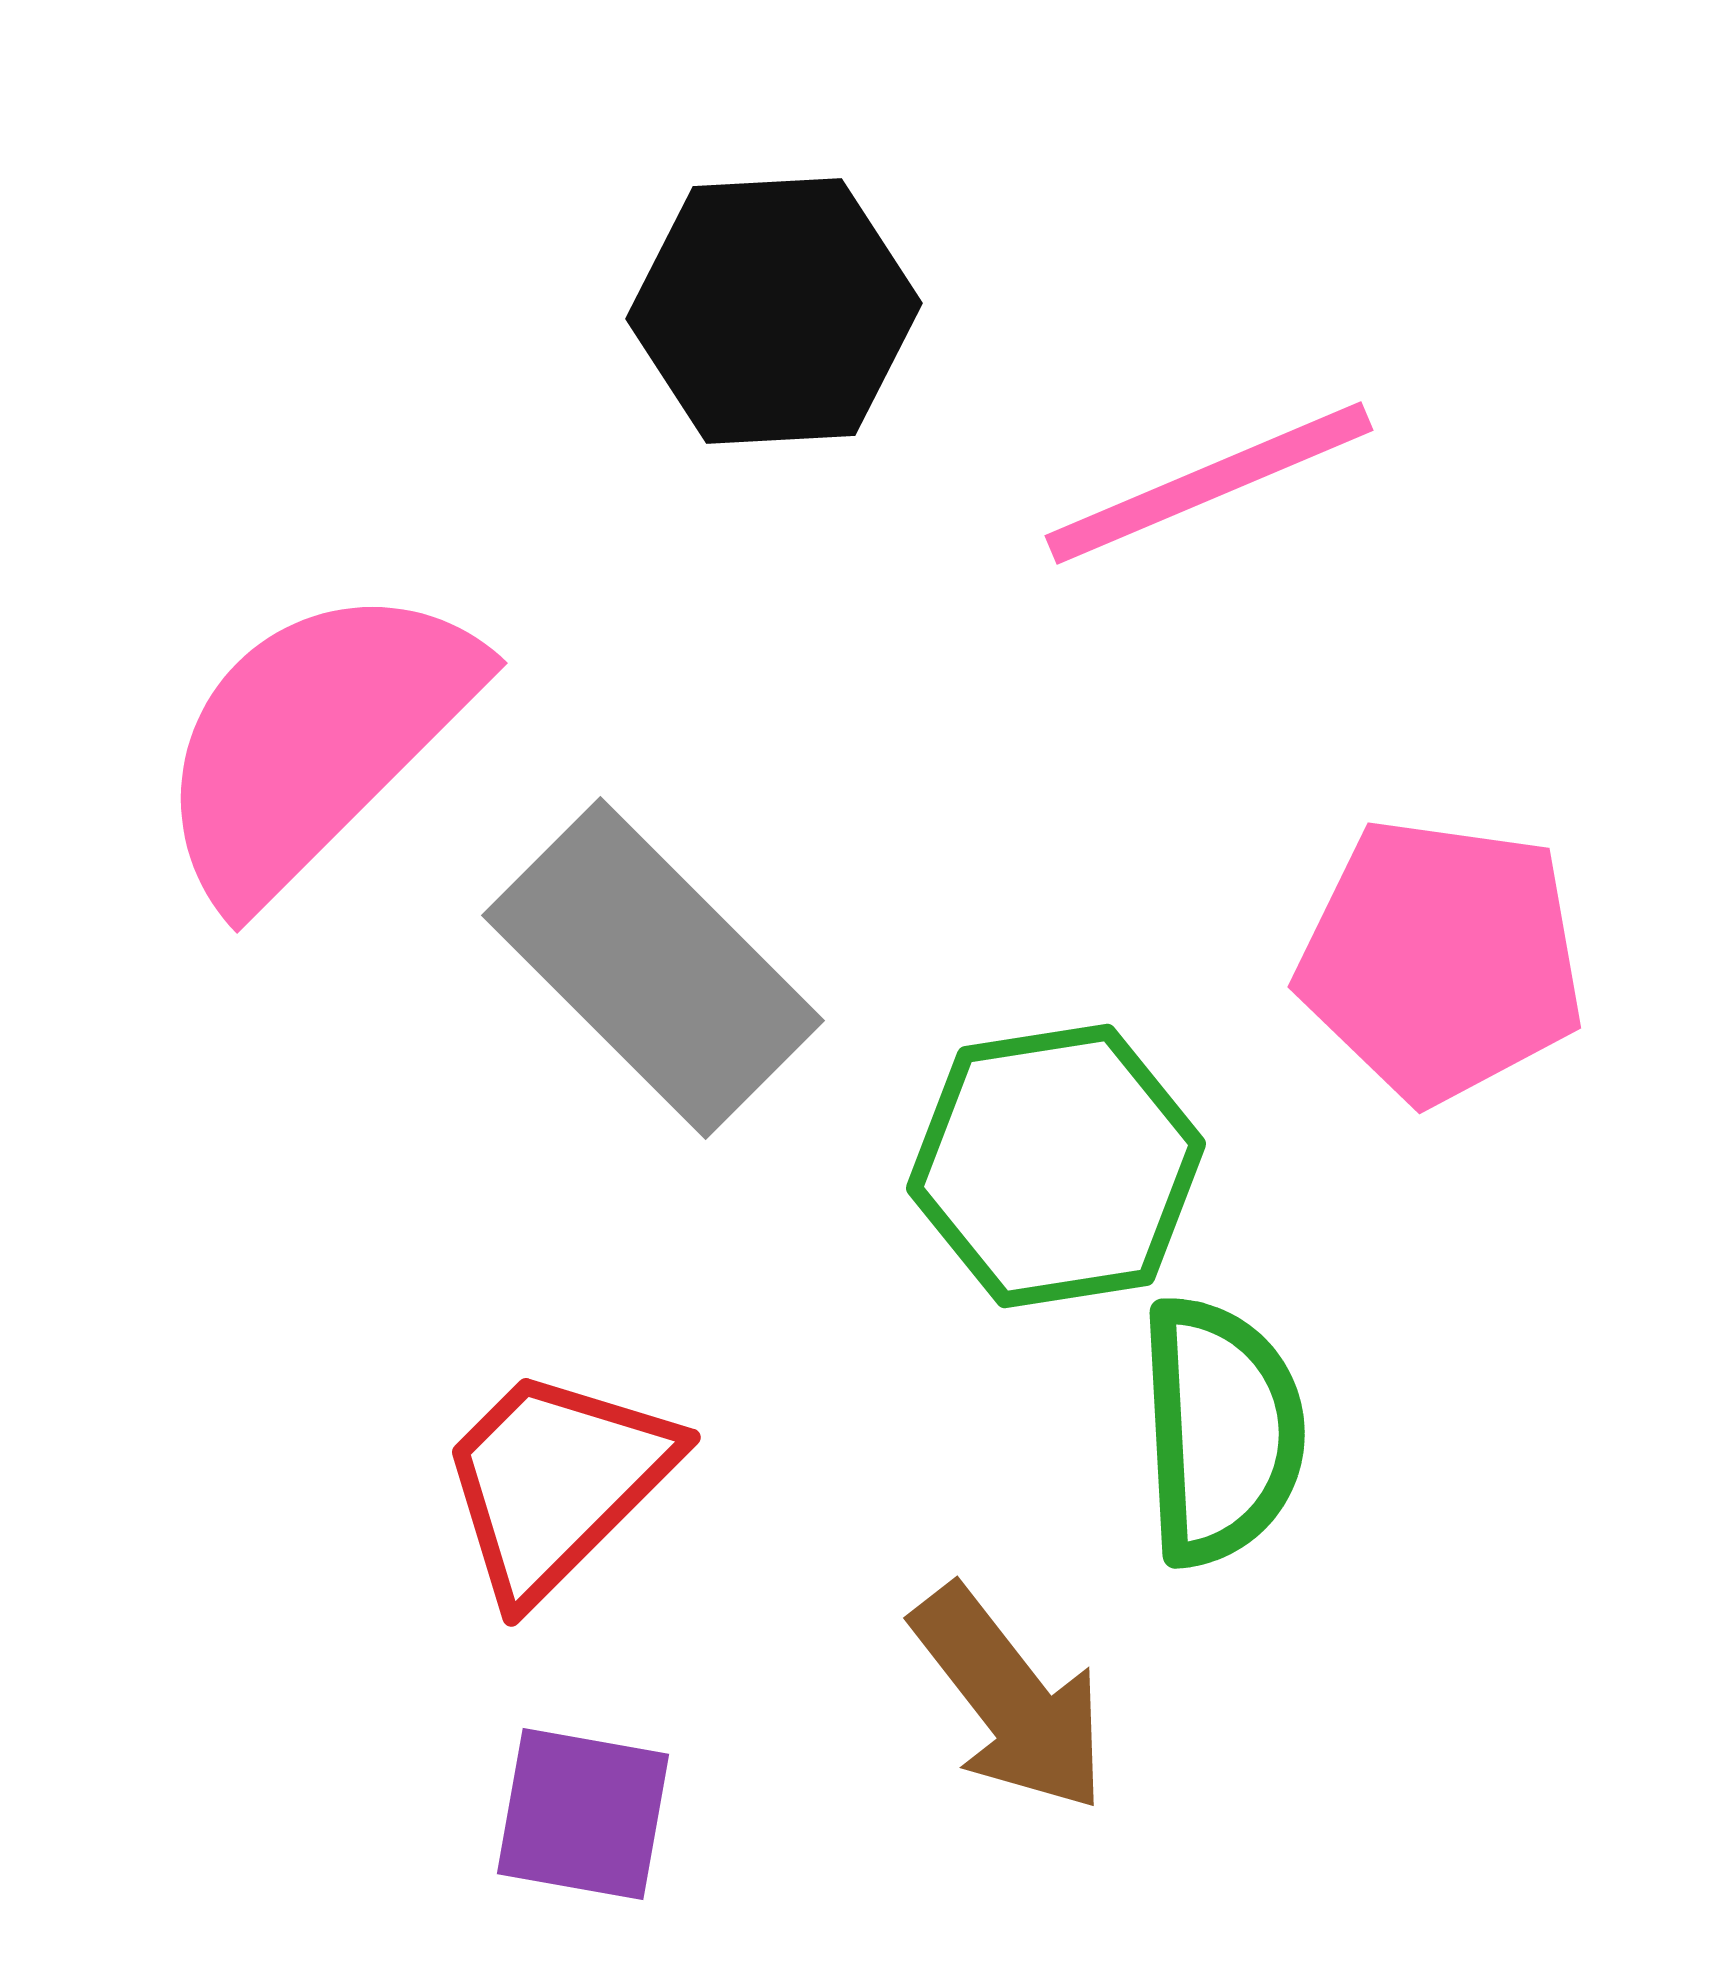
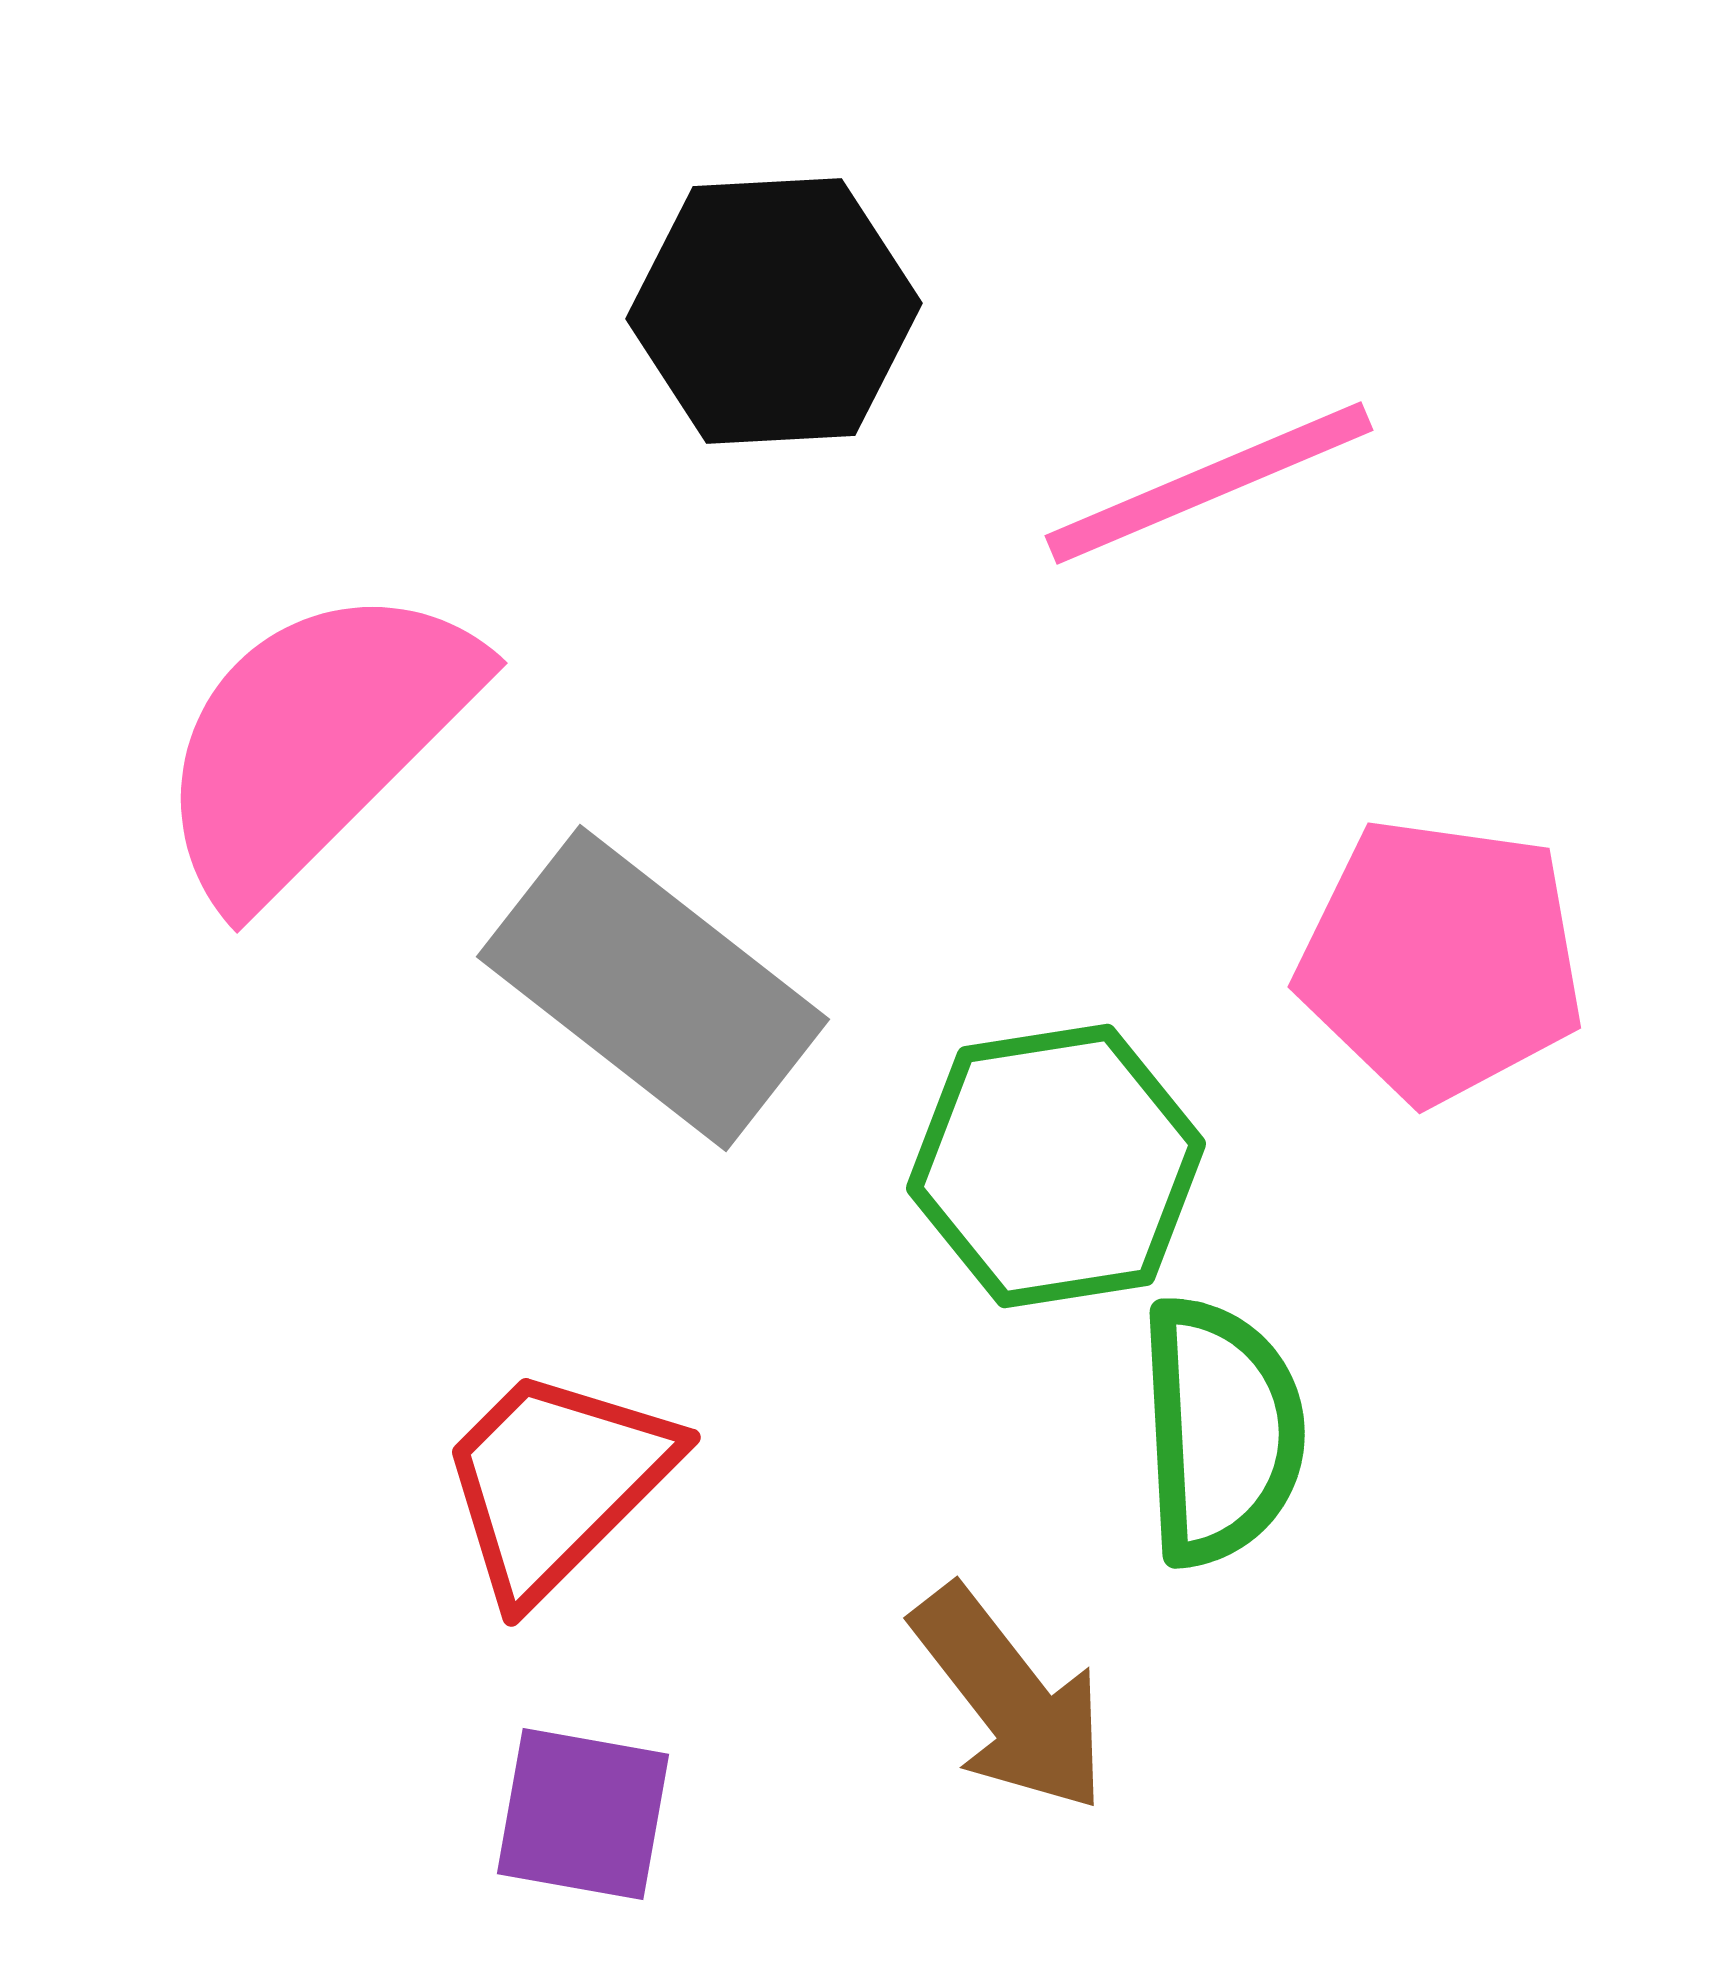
gray rectangle: moved 20 px down; rotated 7 degrees counterclockwise
